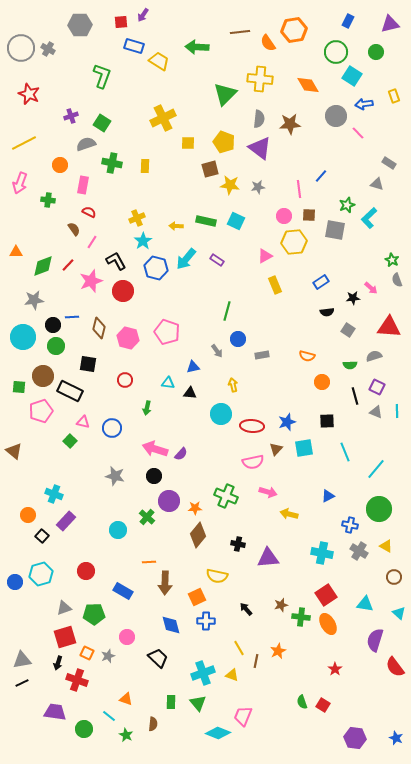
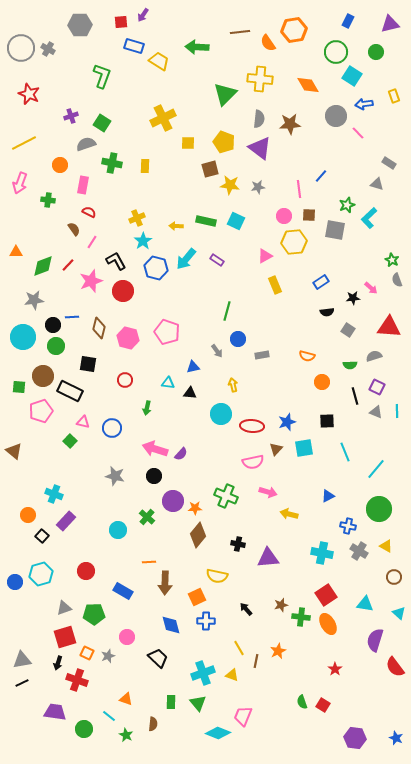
purple circle at (169, 501): moved 4 px right
blue cross at (350, 525): moved 2 px left, 1 px down
